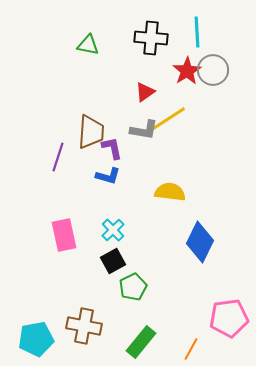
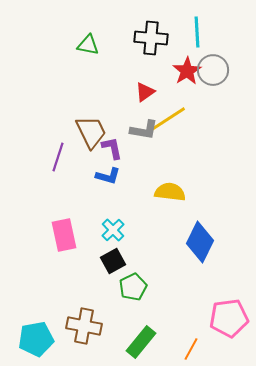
brown trapezoid: rotated 30 degrees counterclockwise
